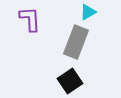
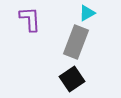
cyan triangle: moved 1 px left, 1 px down
black square: moved 2 px right, 2 px up
